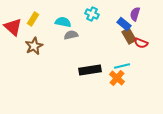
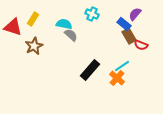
purple semicircle: rotated 24 degrees clockwise
cyan semicircle: moved 1 px right, 2 px down
red triangle: rotated 24 degrees counterclockwise
gray semicircle: rotated 56 degrees clockwise
red semicircle: moved 2 px down
cyan line: rotated 21 degrees counterclockwise
black rectangle: rotated 40 degrees counterclockwise
